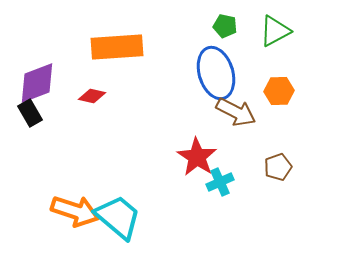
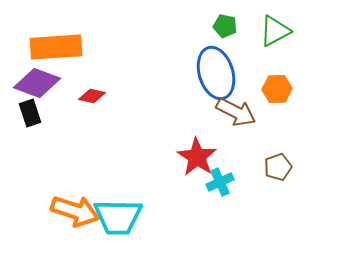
orange rectangle: moved 61 px left
purple diamond: rotated 42 degrees clockwise
orange hexagon: moved 2 px left, 2 px up
black rectangle: rotated 12 degrees clockwise
cyan trapezoid: rotated 141 degrees clockwise
